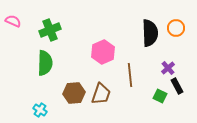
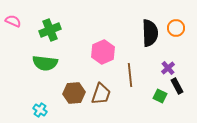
green semicircle: rotated 95 degrees clockwise
